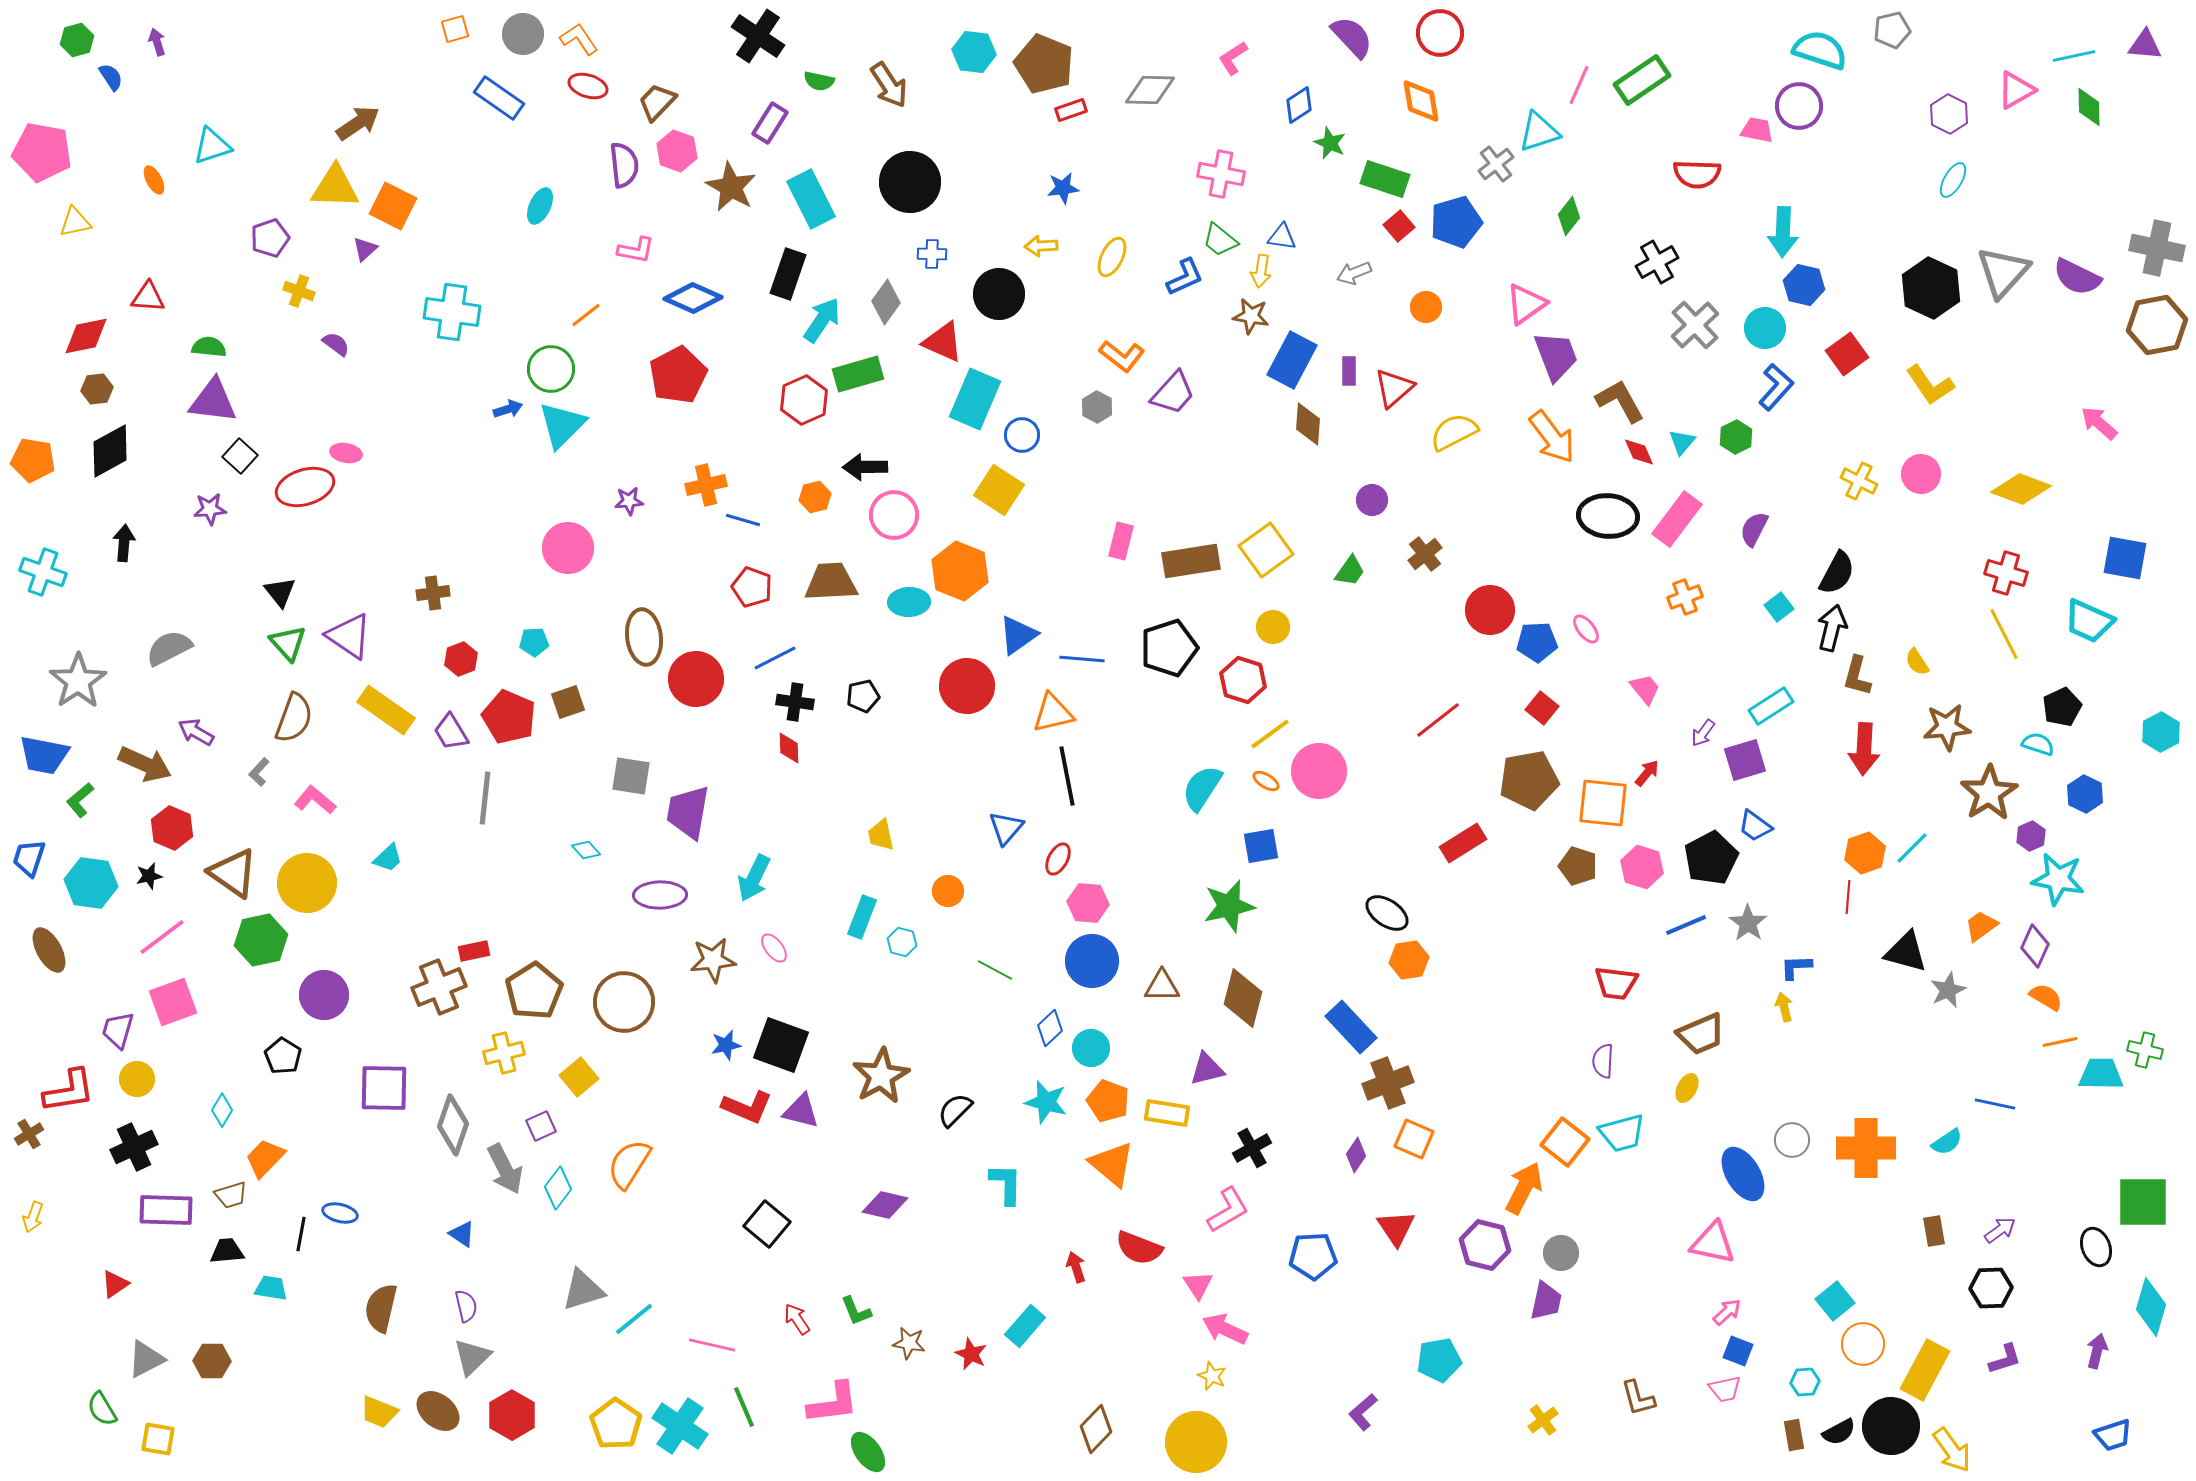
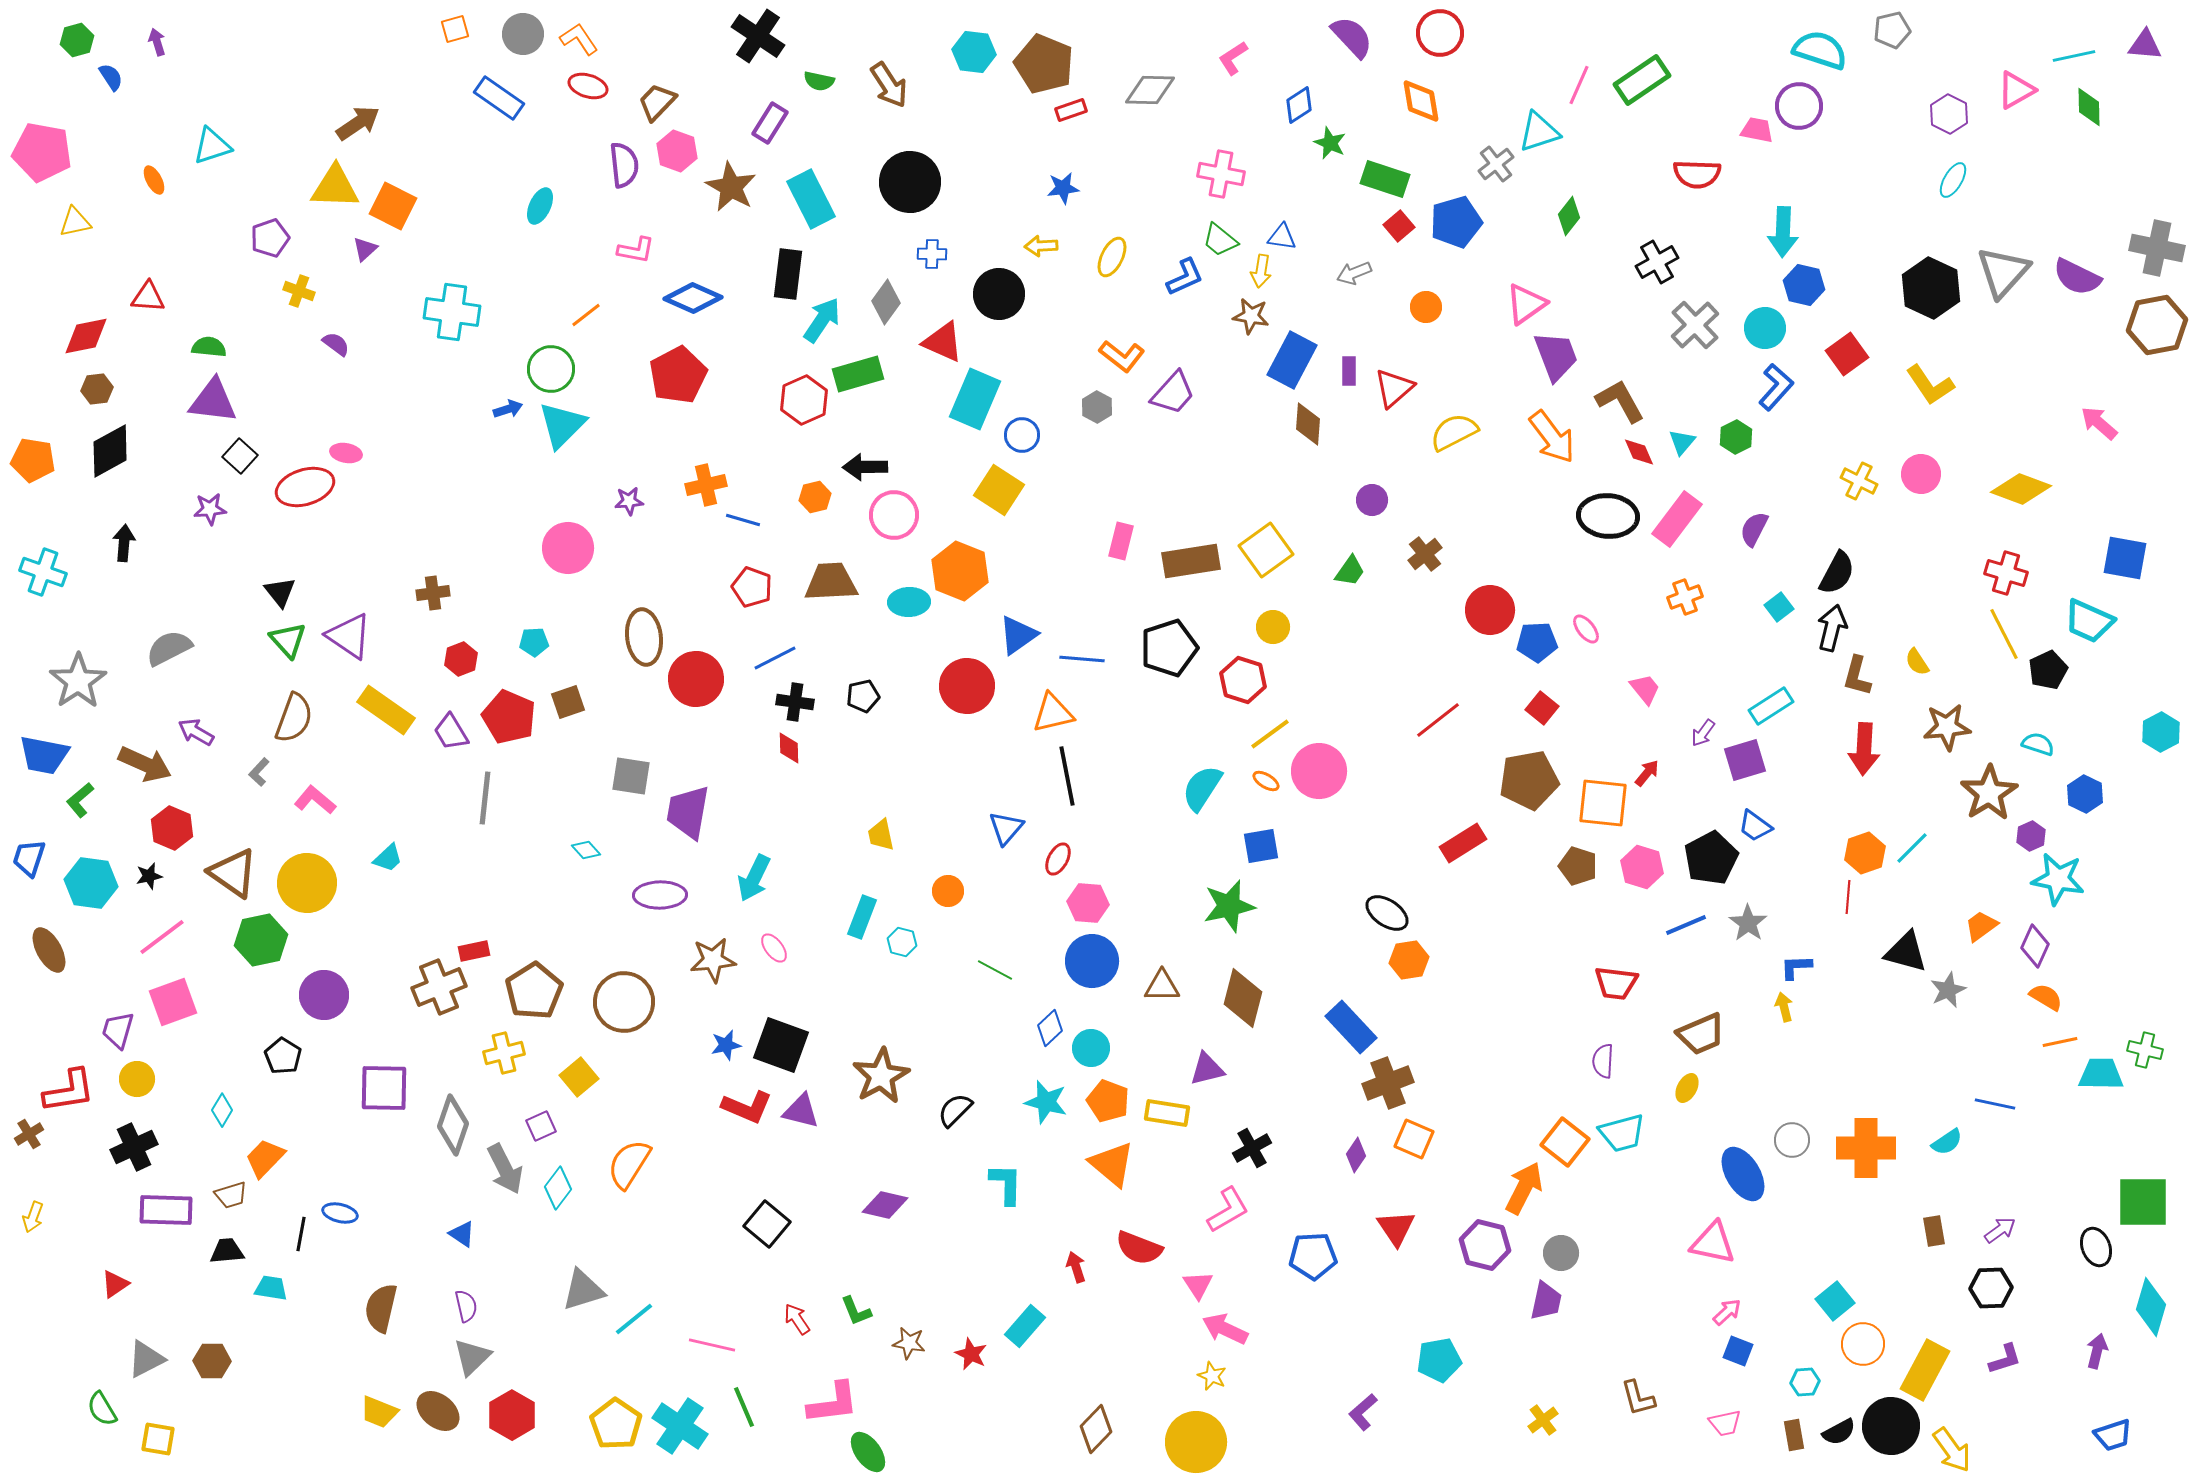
black rectangle at (788, 274): rotated 12 degrees counterclockwise
green triangle at (288, 643): moved 3 px up
black pentagon at (2062, 707): moved 14 px left, 37 px up
pink trapezoid at (1725, 1389): moved 34 px down
